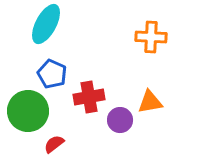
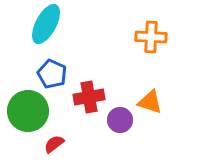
orange triangle: rotated 28 degrees clockwise
